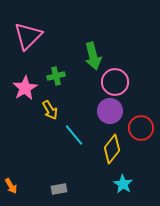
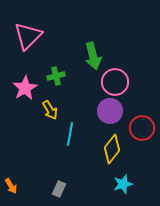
red circle: moved 1 px right
cyan line: moved 4 px left, 1 px up; rotated 50 degrees clockwise
cyan star: rotated 24 degrees clockwise
gray rectangle: rotated 56 degrees counterclockwise
